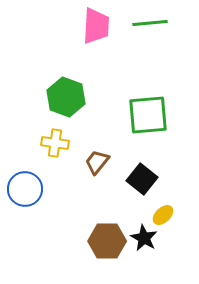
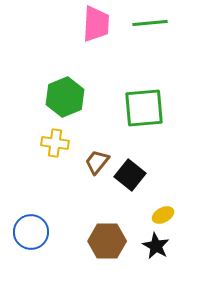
pink trapezoid: moved 2 px up
green hexagon: moved 1 px left; rotated 18 degrees clockwise
green square: moved 4 px left, 7 px up
black square: moved 12 px left, 4 px up
blue circle: moved 6 px right, 43 px down
yellow ellipse: rotated 15 degrees clockwise
black star: moved 12 px right, 8 px down
